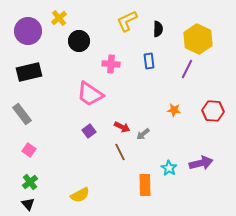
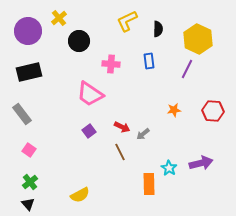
orange star: rotated 16 degrees counterclockwise
orange rectangle: moved 4 px right, 1 px up
